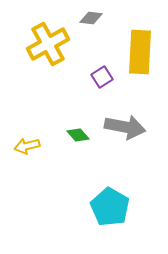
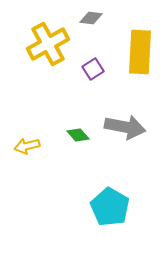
purple square: moved 9 px left, 8 px up
